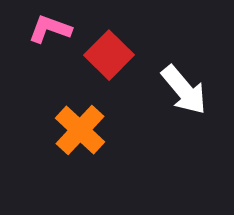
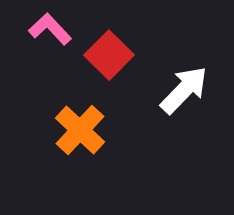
pink L-shape: rotated 27 degrees clockwise
white arrow: rotated 96 degrees counterclockwise
